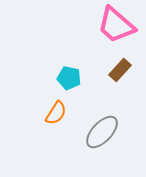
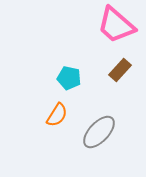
orange semicircle: moved 1 px right, 2 px down
gray ellipse: moved 3 px left
